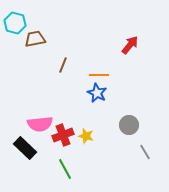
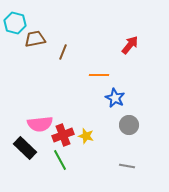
brown line: moved 13 px up
blue star: moved 18 px right, 5 px down
gray line: moved 18 px left, 14 px down; rotated 49 degrees counterclockwise
green line: moved 5 px left, 9 px up
